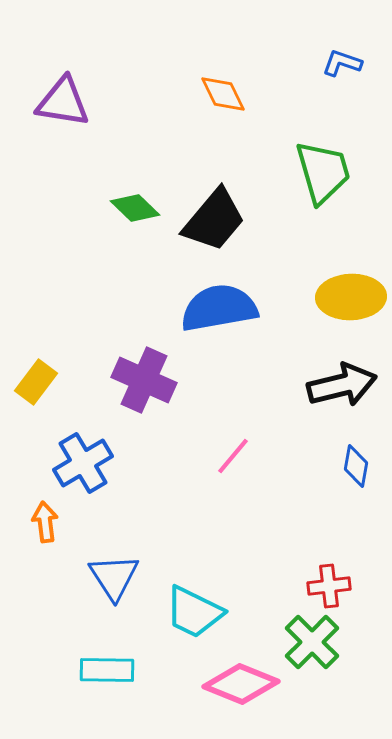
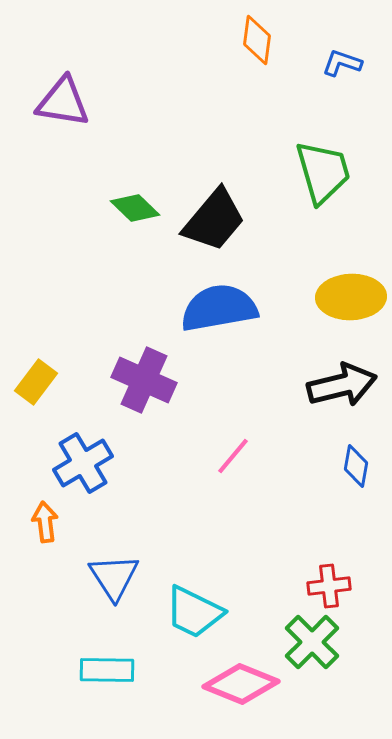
orange diamond: moved 34 px right, 54 px up; rotated 33 degrees clockwise
